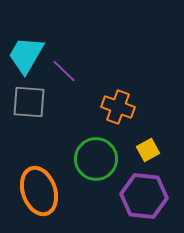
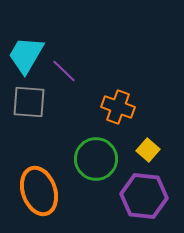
yellow square: rotated 20 degrees counterclockwise
